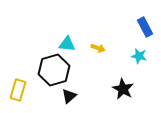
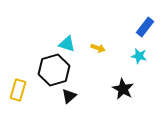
blue rectangle: rotated 66 degrees clockwise
cyan triangle: rotated 12 degrees clockwise
